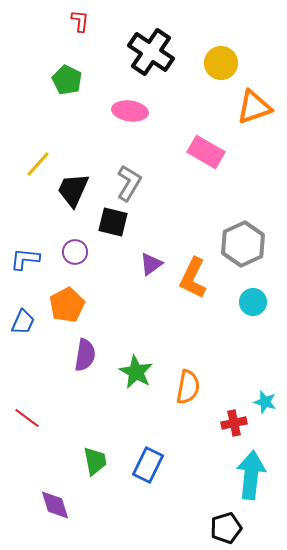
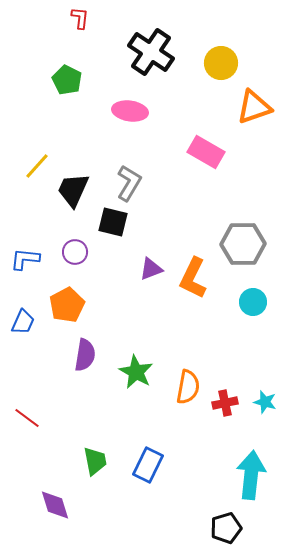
red L-shape: moved 3 px up
yellow line: moved 1 px left, 2 px down
gray hexagon: rotated 24 degrees clockwise
purple triangle: moved 5 px down; rotated 15 degrees clockwise
red cross: moved 9 px left, 20 px up
